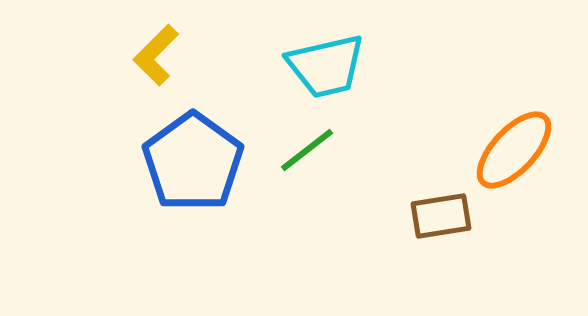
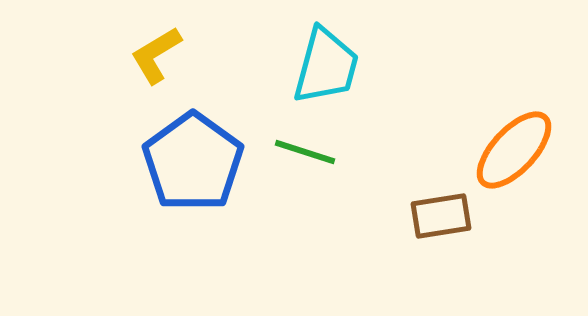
yellow L-shape: rotated 14 degrees clockwise
cyan trapezoid: rotated 62 degrees counterclockwise
green line: moved 2 px left, 2 px down; rotated 56 degrees clockwise
